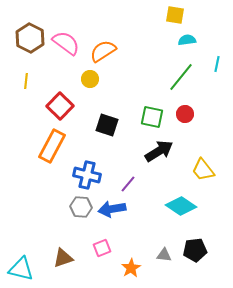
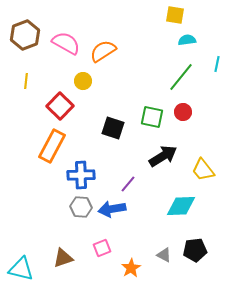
brown hexagon: moved 5 px left, 3 px up; rotated 12 degrees clockwise
pink semicircle: rotated 8 degrees counterclockwise
yellow circle: moved 7 px left, 2 px down
red circle: moved 2 px left, 2 px up
black square: moved 6 px right, 3 px down
black arrow: moved 4 px right, 5 px down
blue cross: moved 6 px left; rotated 16 degrees counterclockwise
cyan diamond: rotated 36 degrees counterclockwise
gray triangle: rotated 21 degrees clockwise
